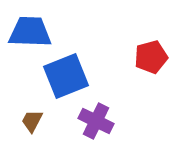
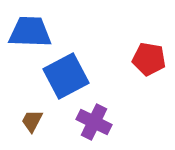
red pentagon: moved 2 px left, 2 px down; rotated 24 degrees clockwise
blue square: rotated 6 degrees counterclockwise
purple cross: moved 2 px left, 1 px down
